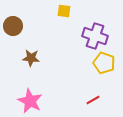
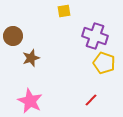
yellow square: rotated 16 degrees counterclockwise
brown circle: moved 10 px down
brown star: rotated 24 degrees counterclockwise
red line: moved 2 px left; rotated 16 degrees counterclockwise
